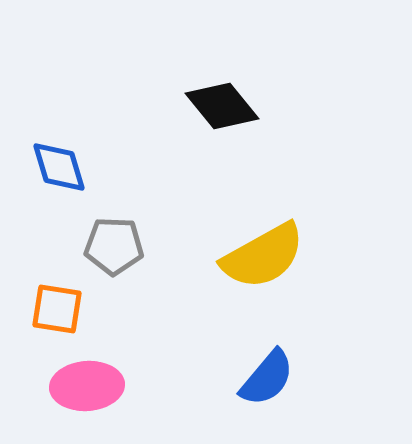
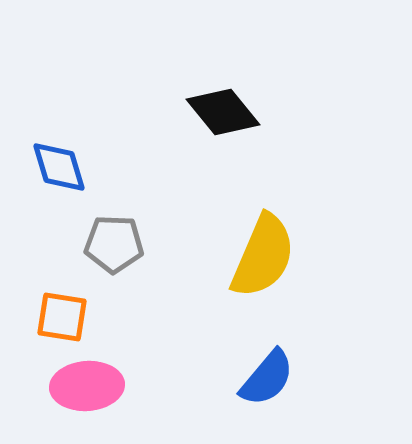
black diamond: moved 1 px right, 6 px down
gray pentagon: moved 2 px up
yellow semicircle: rotated 38 degrees counterclockwise
orange square: moved 5 px right, 8 px down
